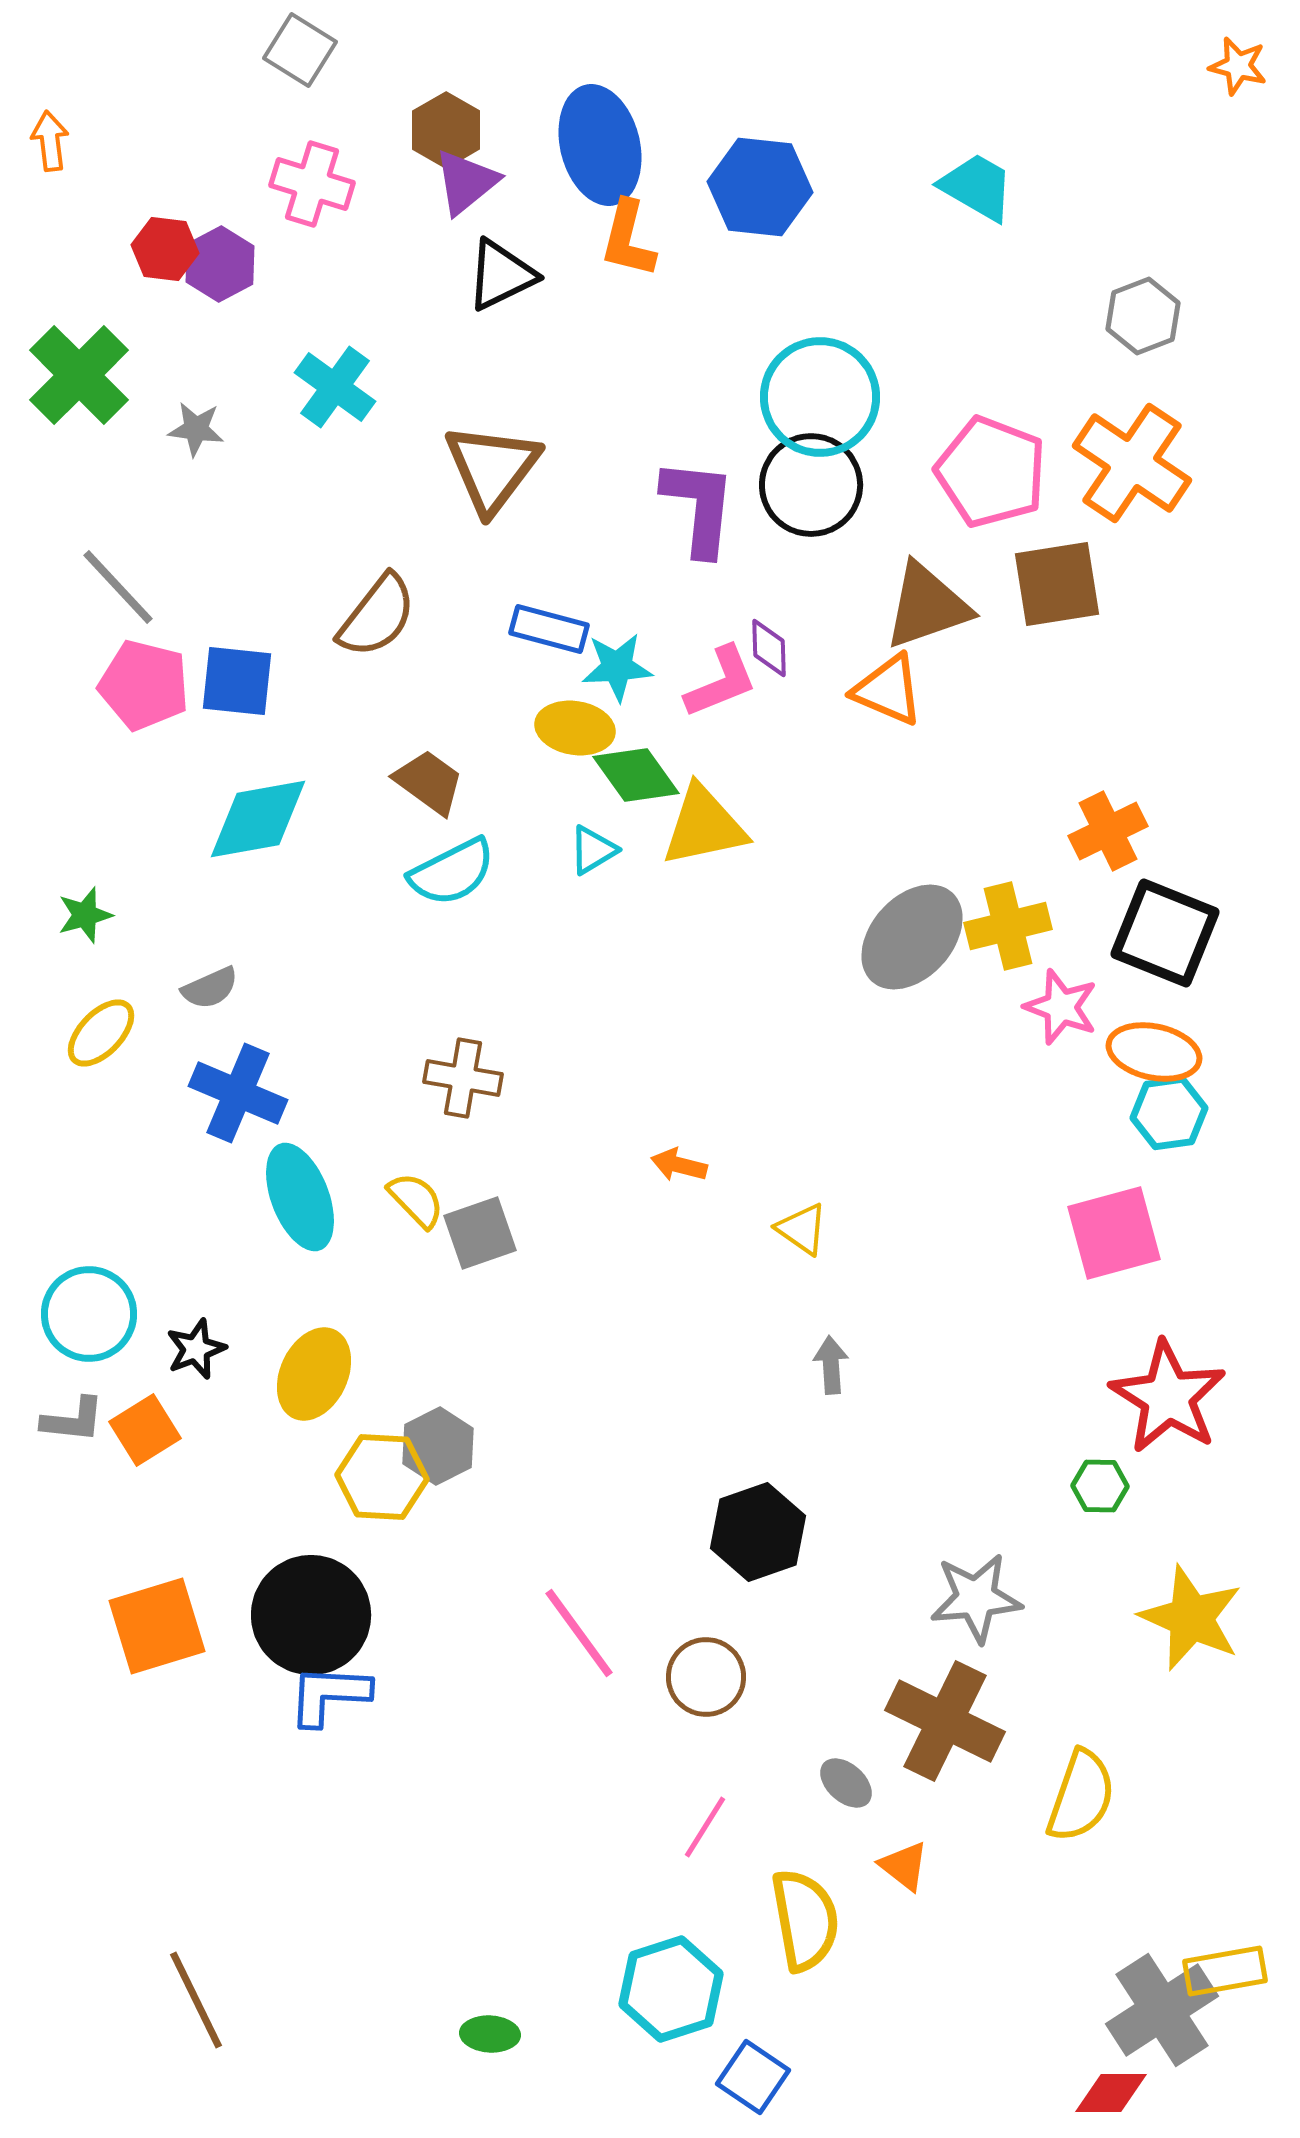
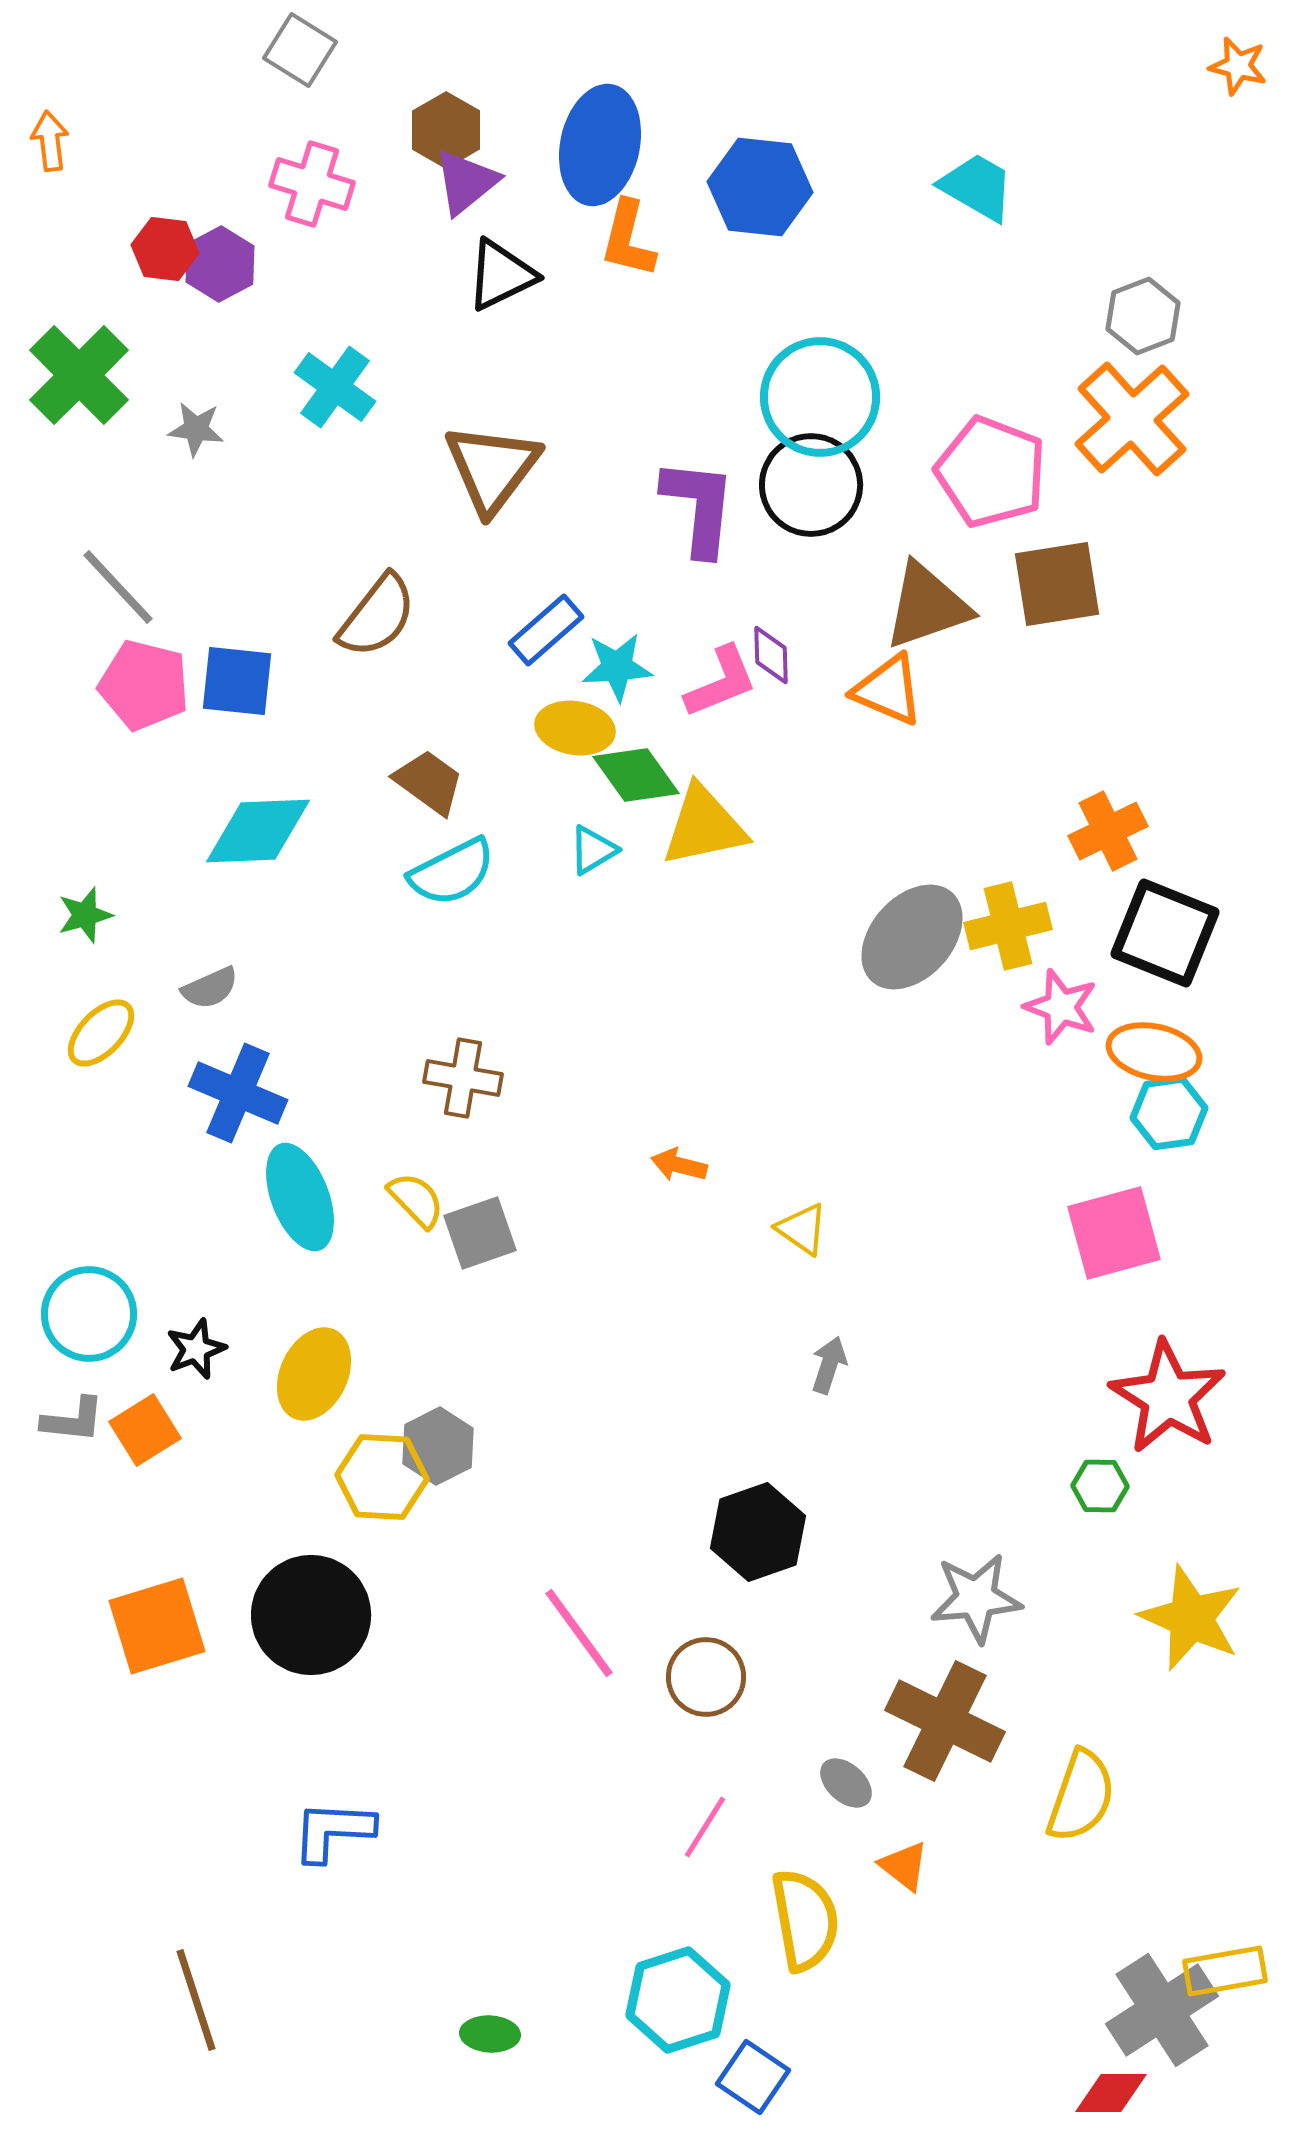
blue ellipse at (600, 145): rotated 26 degrees clockwise
orange cross at (1132, 463): moved 44 px up; rotated 14 degrees clockwise
blue rectangle at (549, 629): moved 3 px left, 1 px down; rotated 56 degrees counterclockwise
purple diamond at (769, 648): moved 2 px right, 7 px down
cyan diamond at (258, 819): moved 12 px down; rotated 8 degrees clockwise
gray arrow at (831, 1365): moved 2 px left; rotated 22 degrees clockwise
blue L-shape at (329, 1695): moved 4 px right, 136 px down
cyan hexagon at (671, 1989): moved 7 px right, 11 px down
brown line at (196, 2000): rotated 8 degrees clockwise
